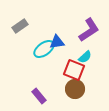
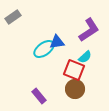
gray rectangle: moved 7 px left, 9 px up
